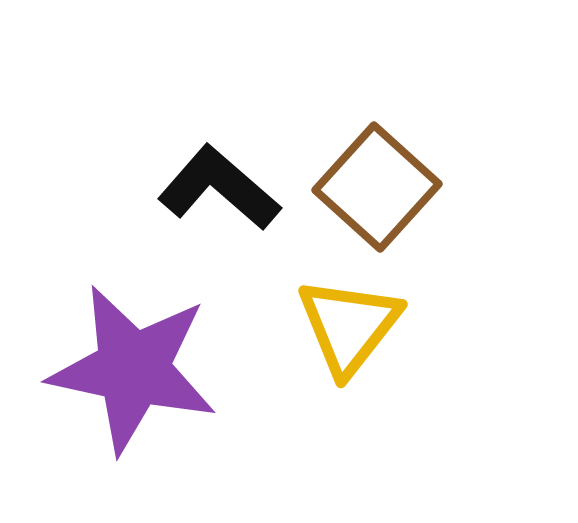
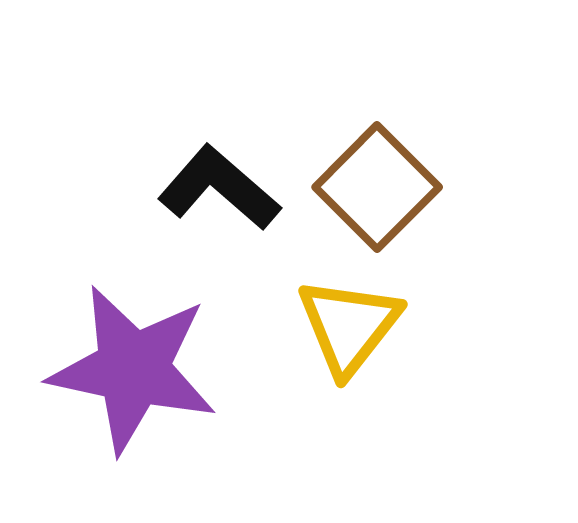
brown square: rotated 3 degrees clockwise
